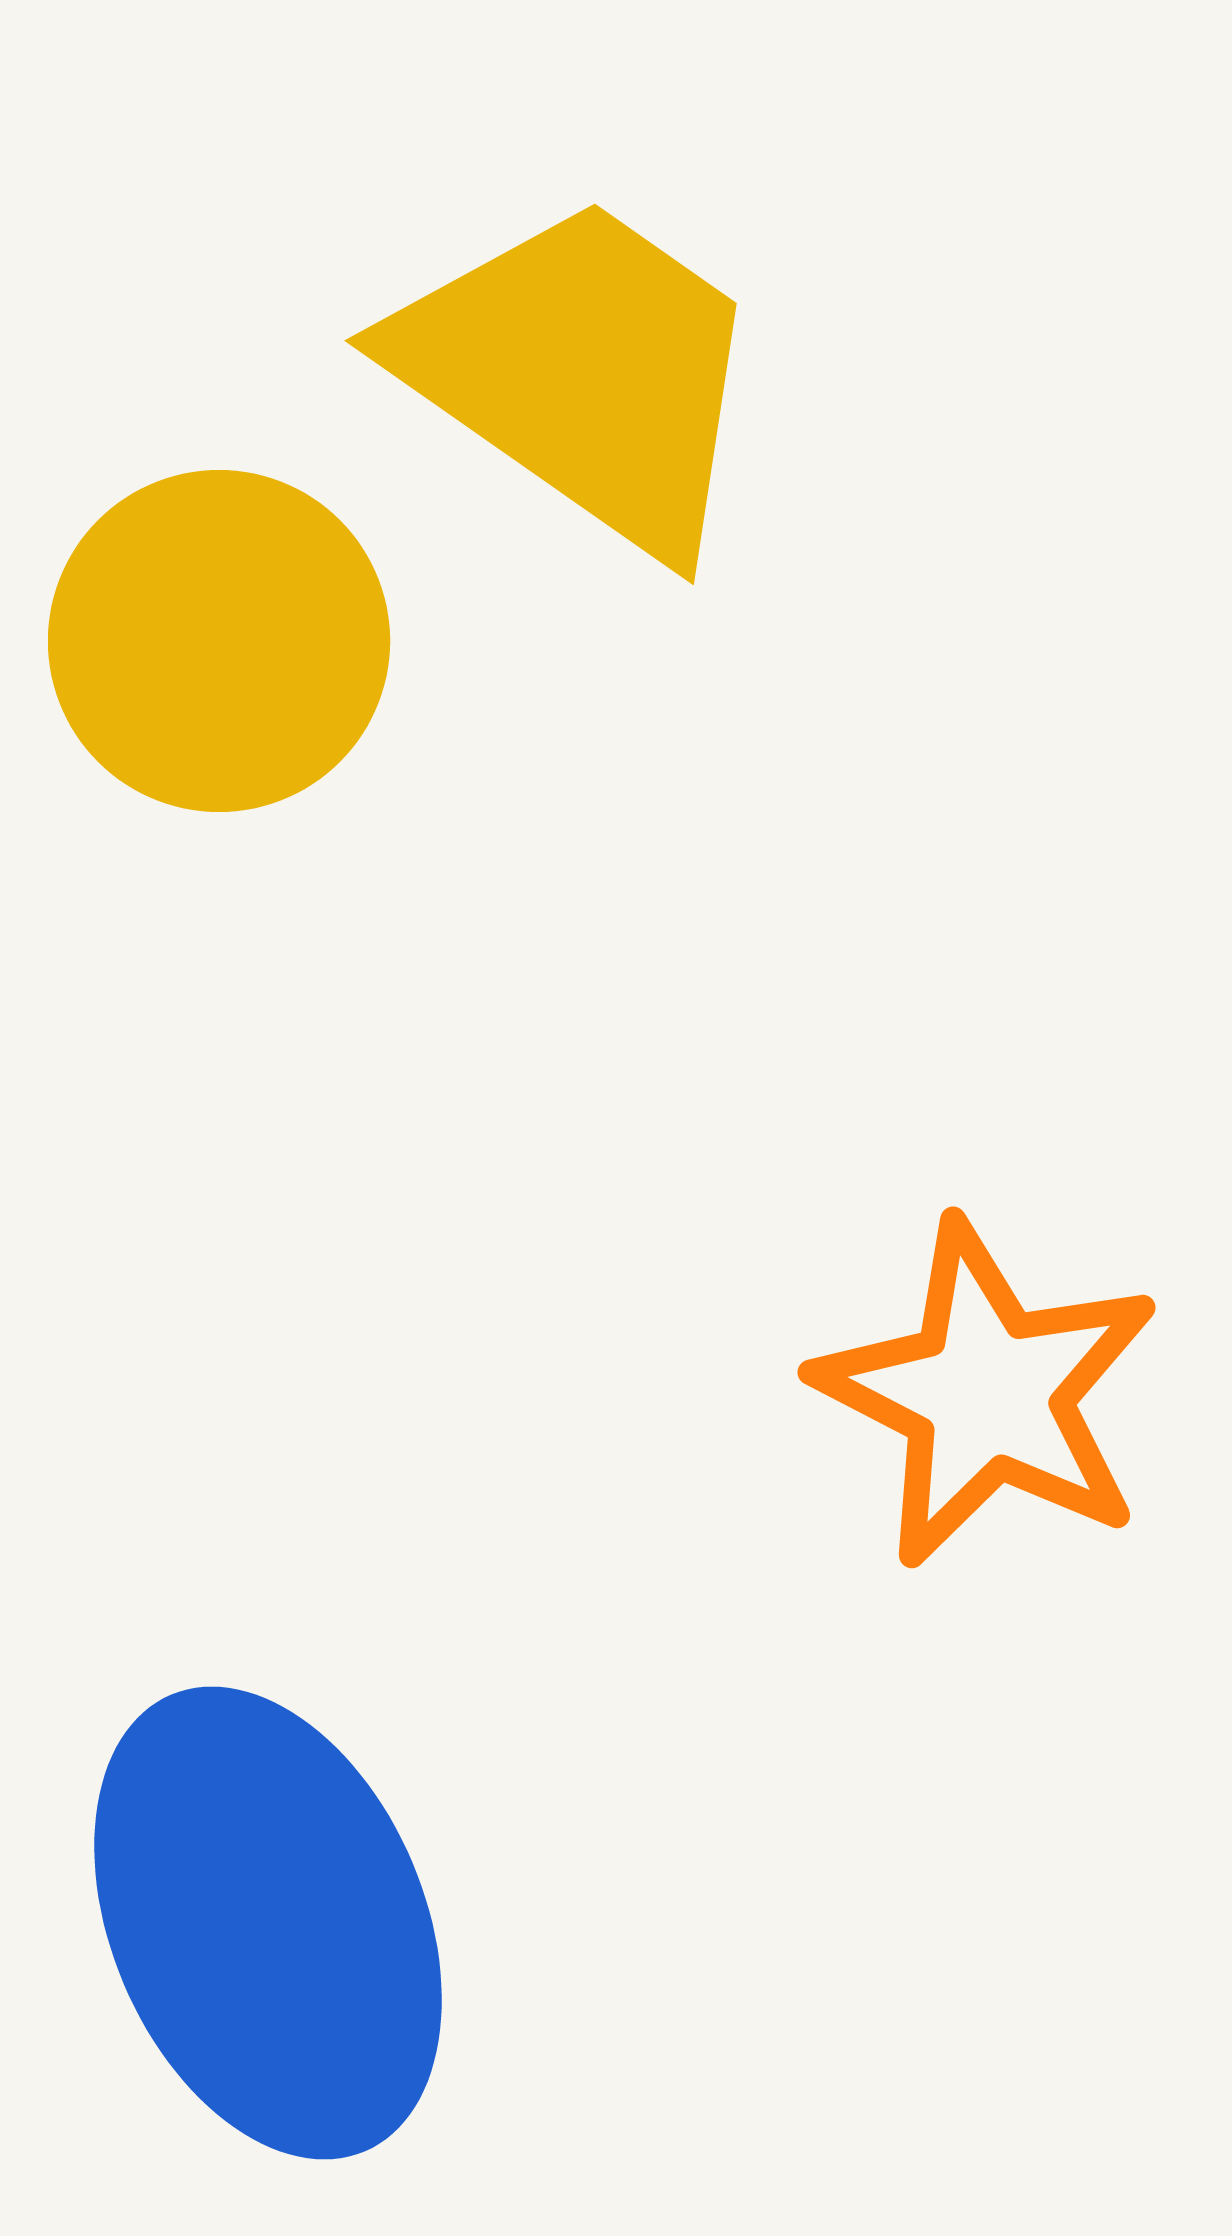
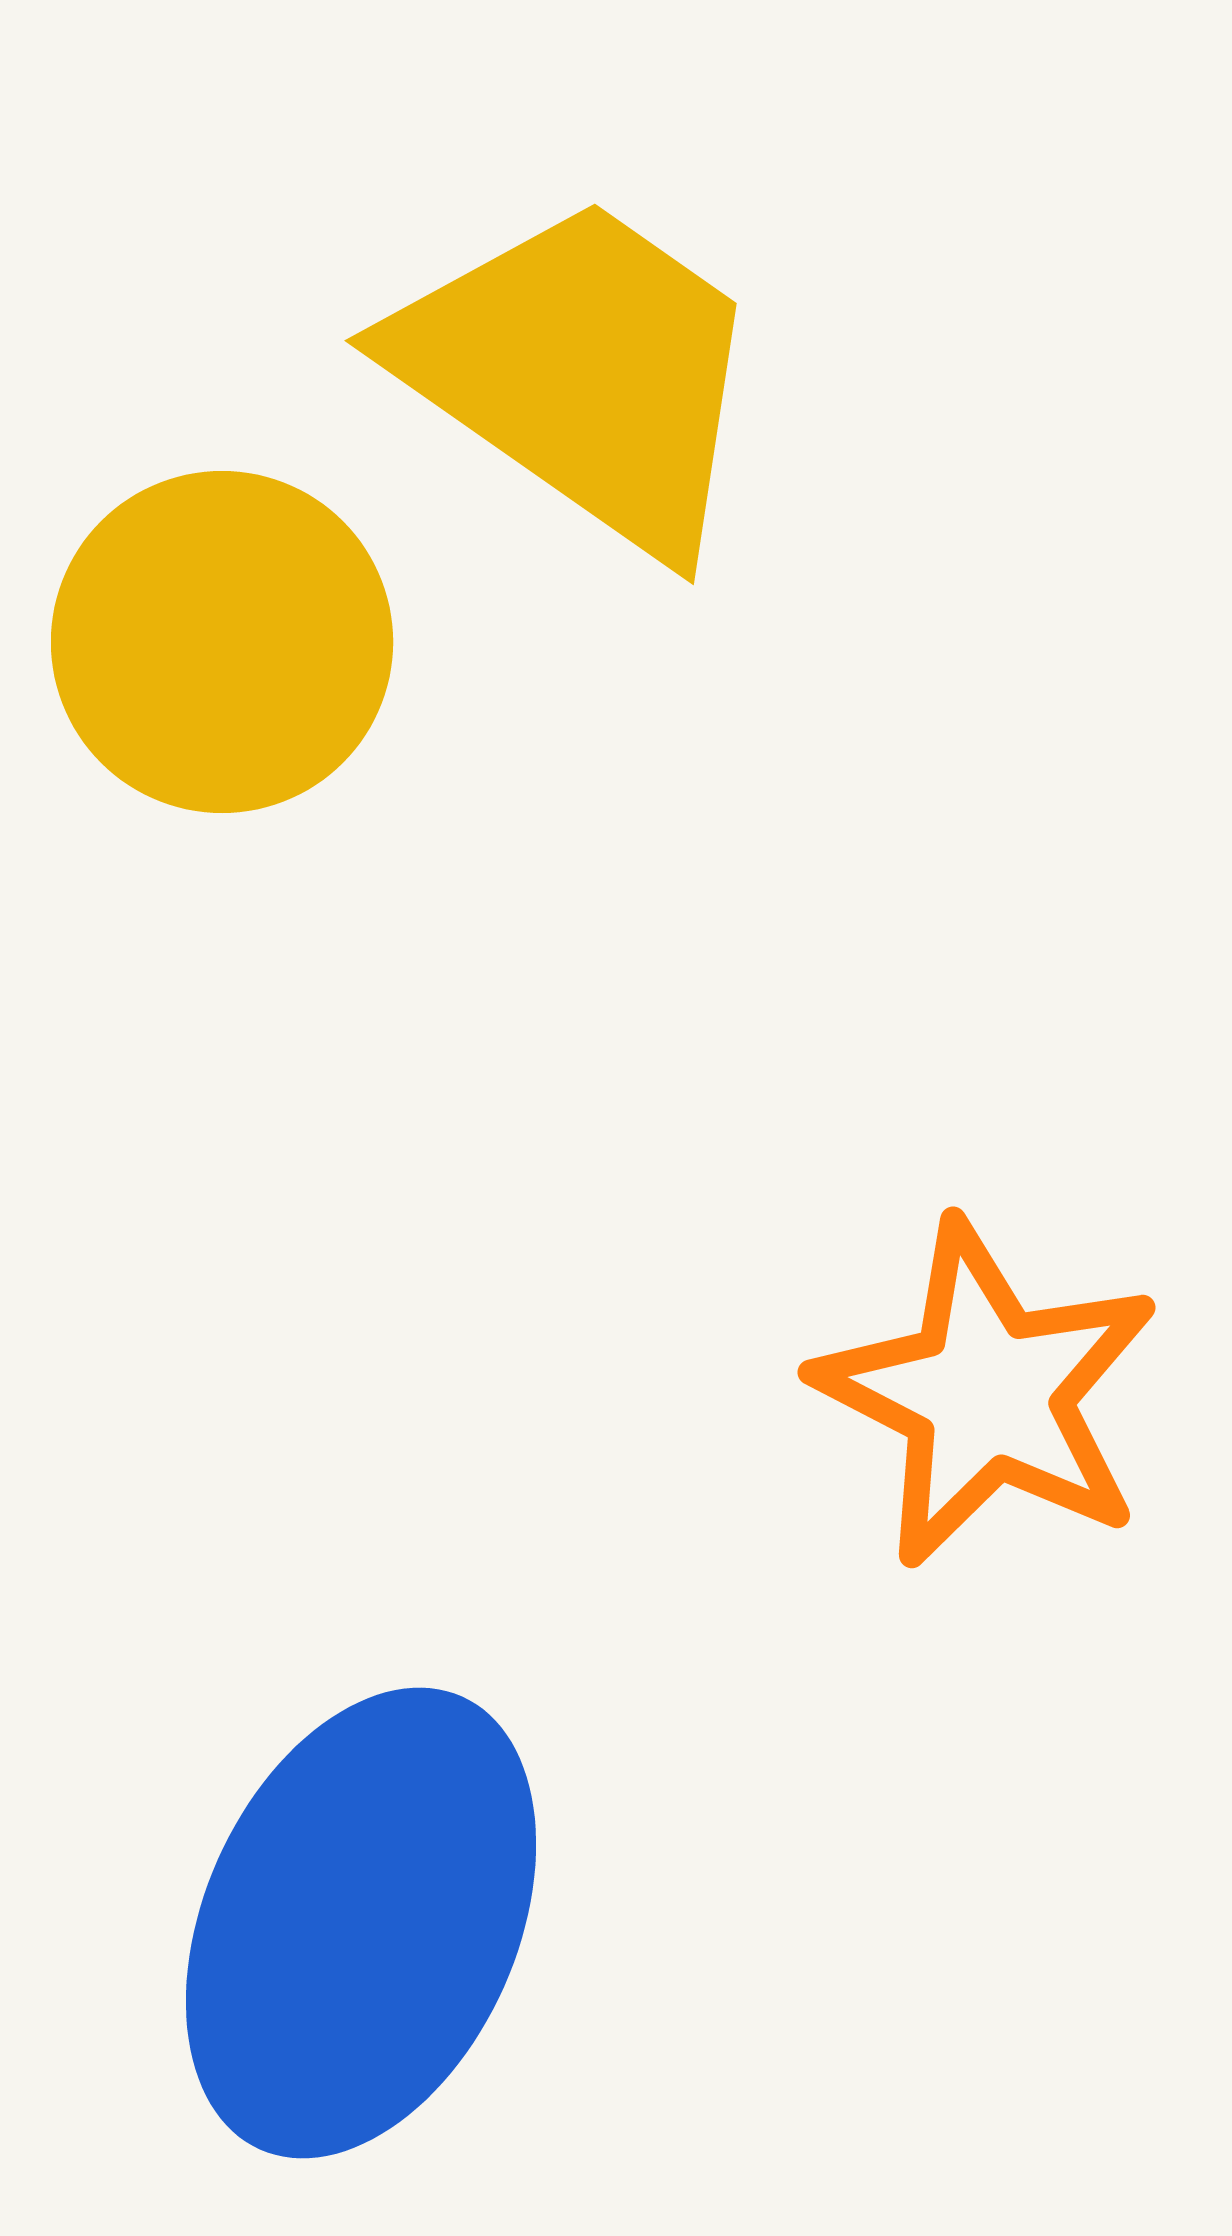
yellow circle: moved 3 px right, 1 px down
blue ellipse: moved 93 px right; rotated 47 degrees clockwise
